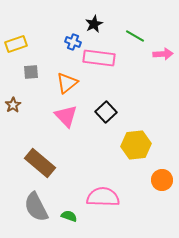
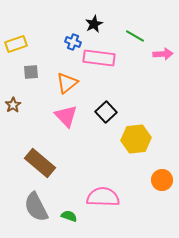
yellow hexagon: moved 6 px up
